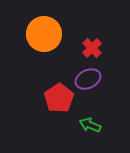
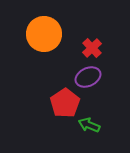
purple ellipse: moved 2 px up
red pentagon: moved 6 px right, 5 px down
green arrow: moved 1 px left
